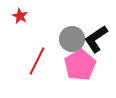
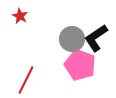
black L-shape: moved 1 px up
red line: moved 11 px left, 19 px down
pink pentagon: rotated 20 degrees counterclockwise
